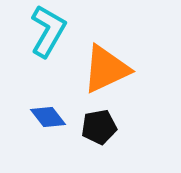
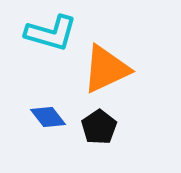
cyan L-shape: moved 3 px right, 2 px down; rotated 76 degrees clockwise
black pentagon: rotated 24 degrees counterclockwise
